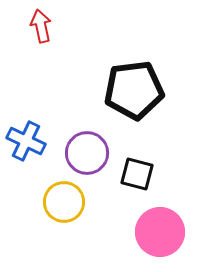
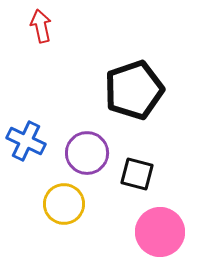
black pentagon: rotated 12 degrees counterclockwise
yellow circle: moved 2 px down
